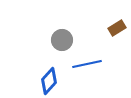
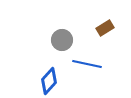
brown rectangle: moved 12 px left
blue line: rotated 24 degrees clockwise
